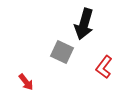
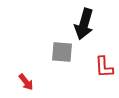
gray square: rotated 20 degrees counterclockwise
red L-shape: rotated 40 degrees counterclockwise
